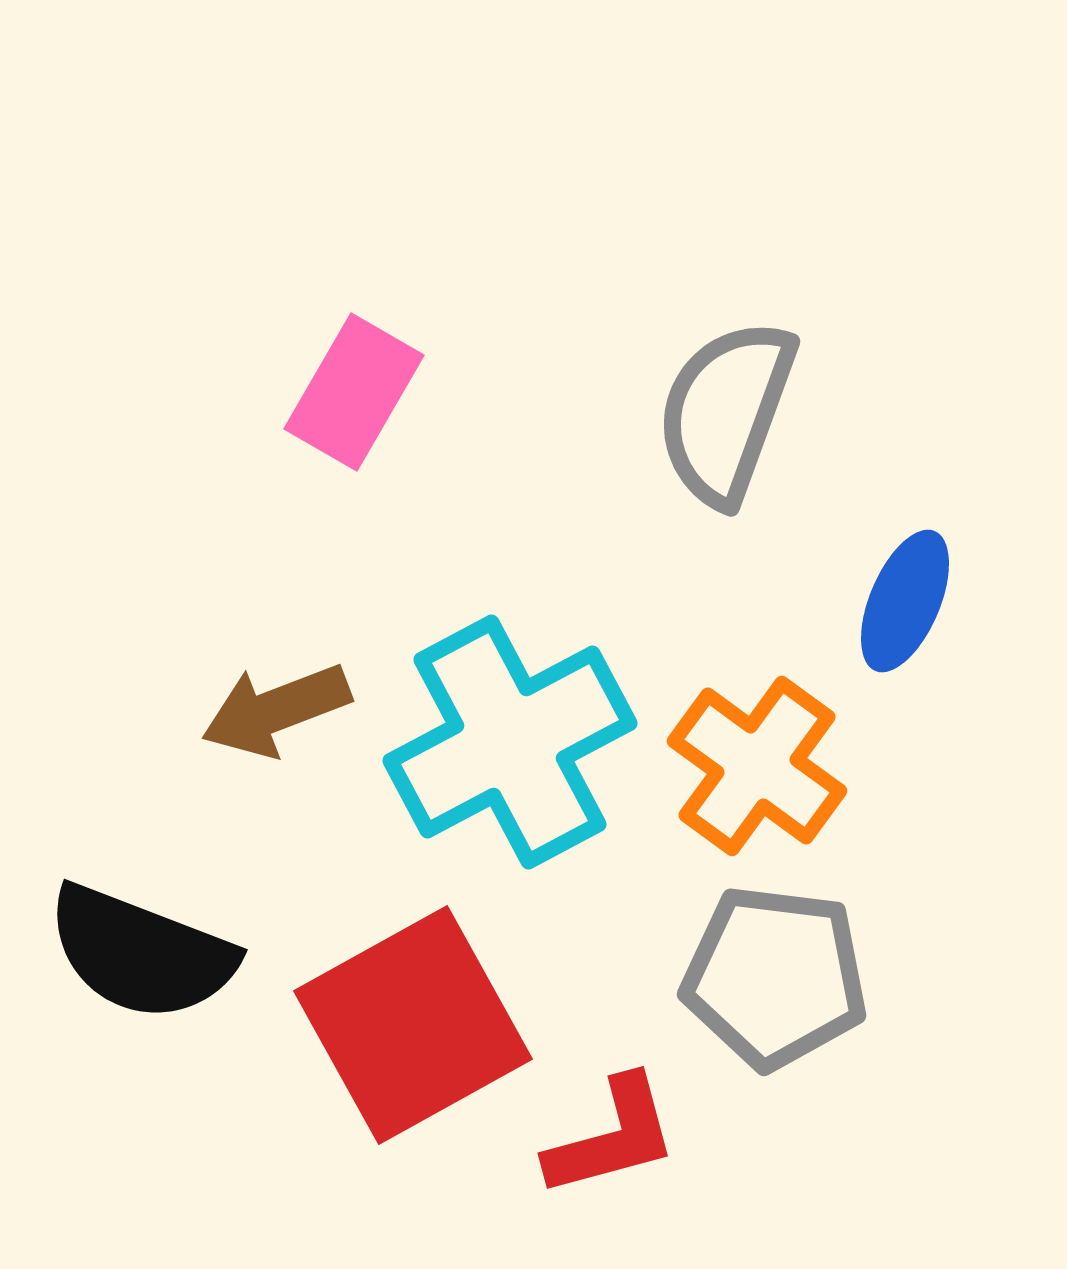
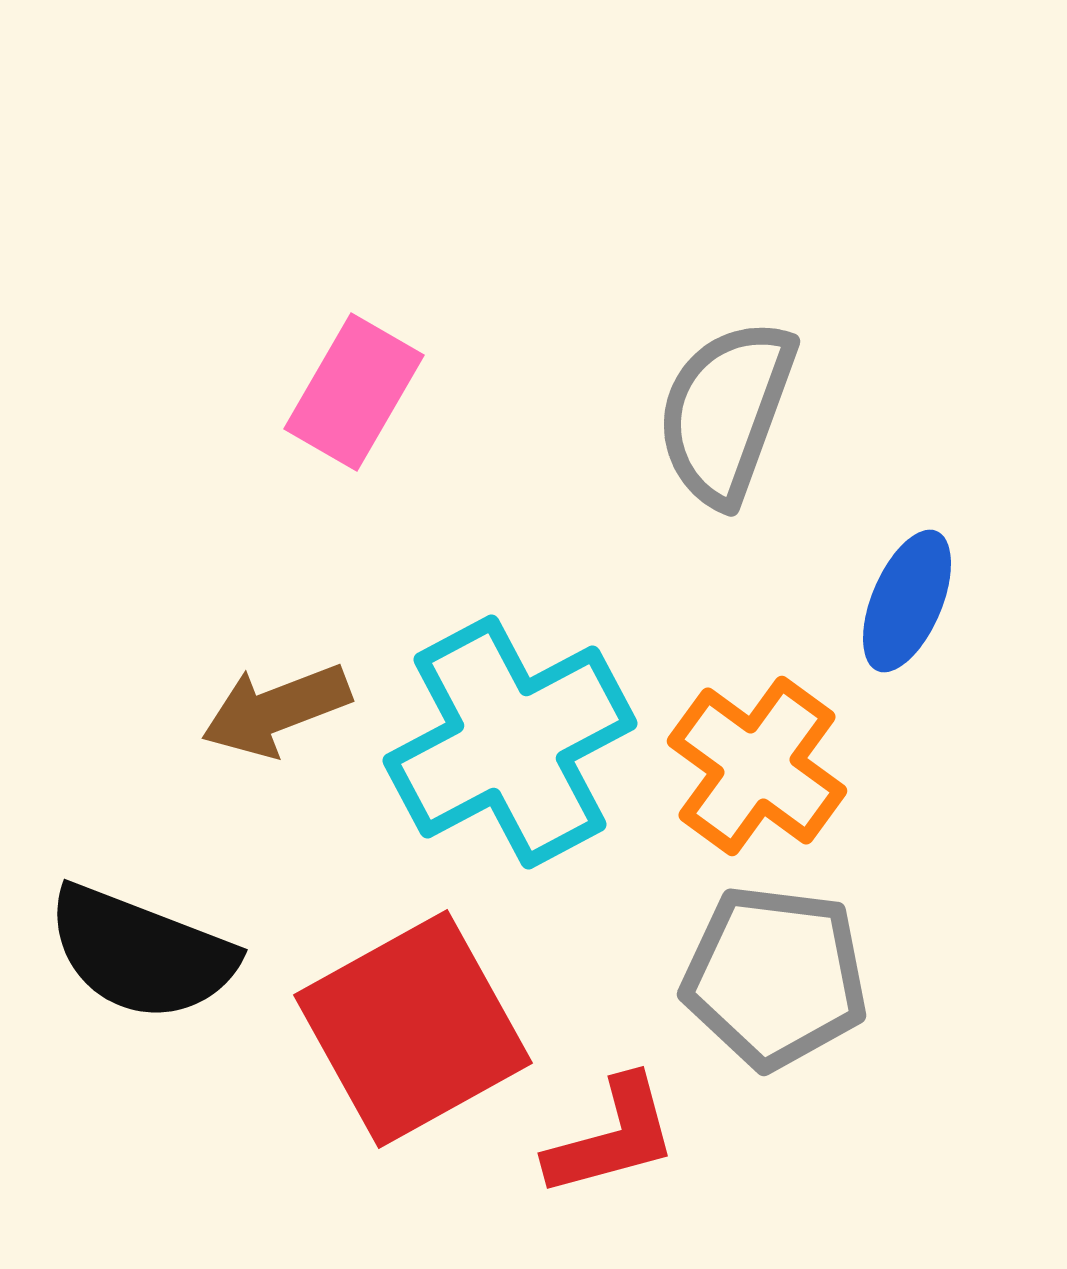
blue ellipse: moved 2 px right
red square: moved 4 px down
